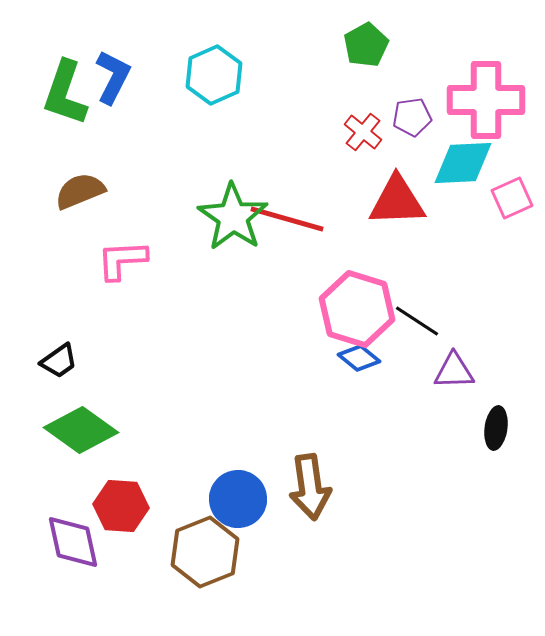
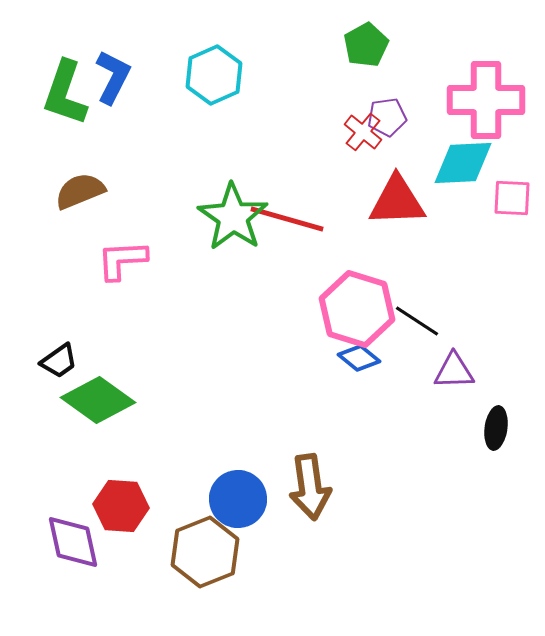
purple pentagon: moved 25 px left
pink square: rotated 27 degrees clockwise
green diamond: moved 17 px right, 30 px up
